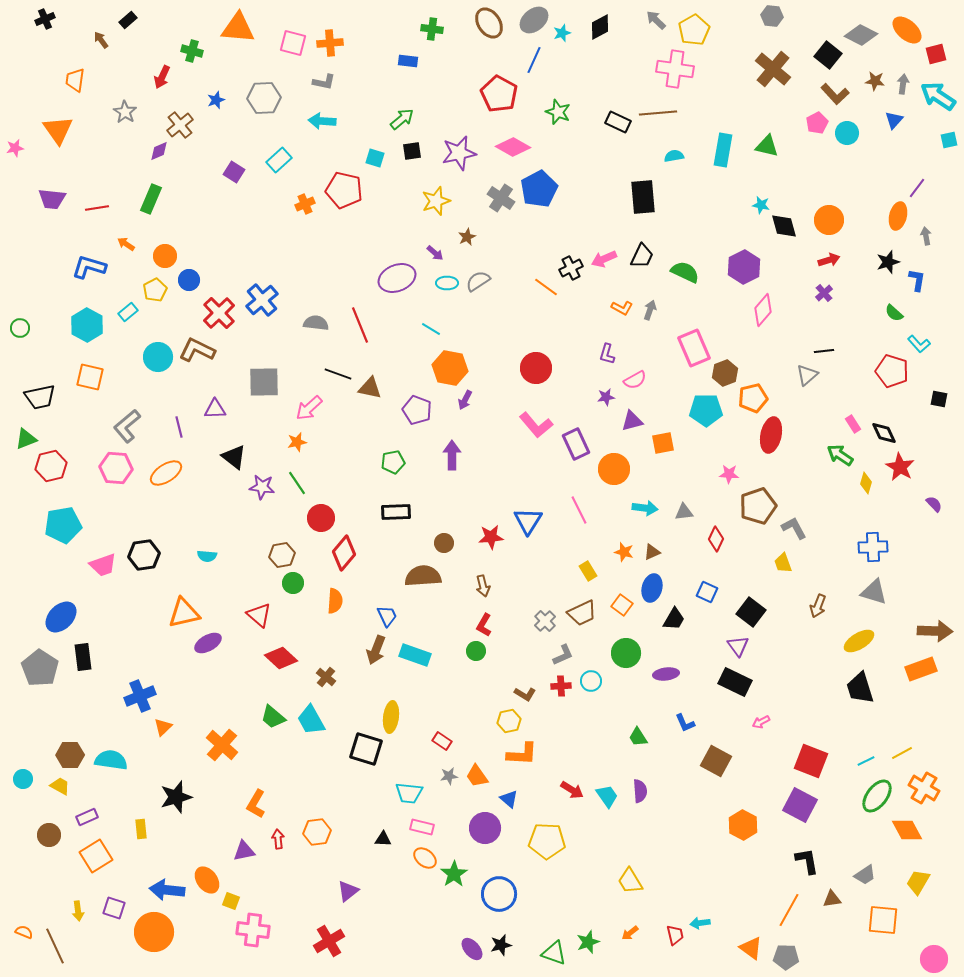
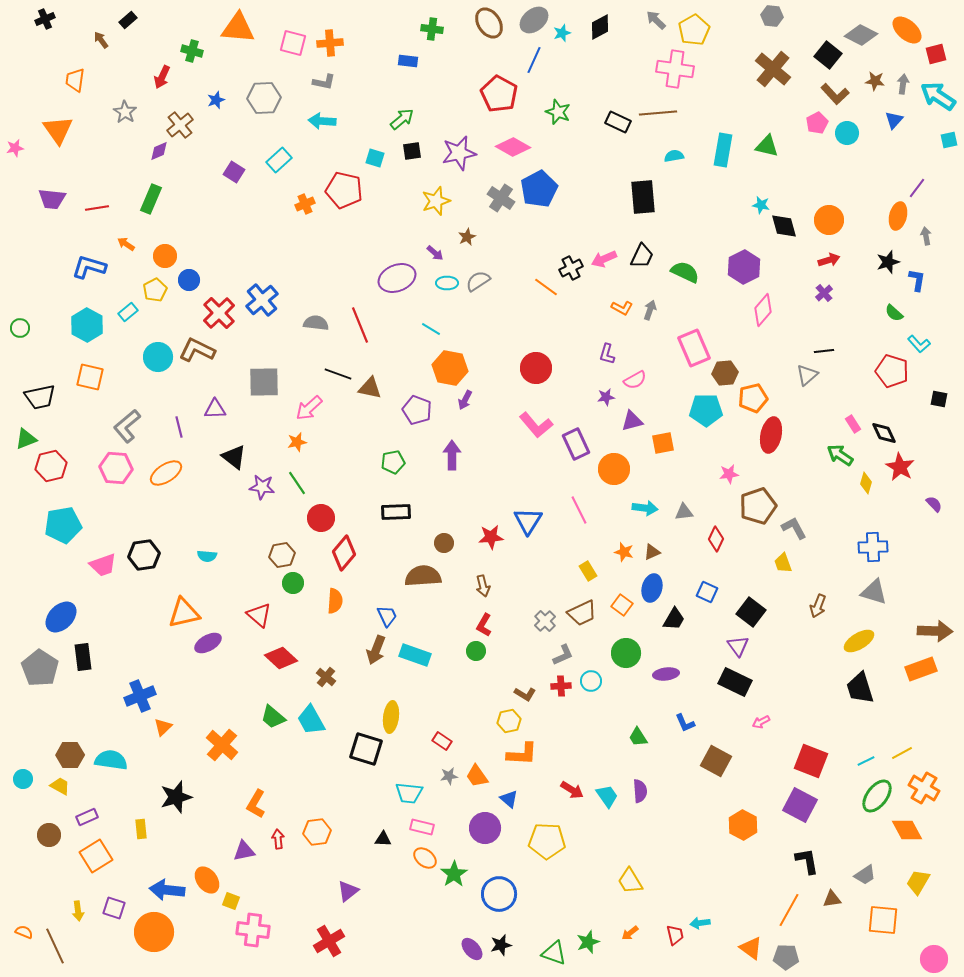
brown hexagon at (725, 373): rotated 15 degrees clockwise
pink star at (729, 474): rotated 12 degrees counterclockwise
